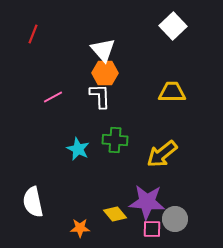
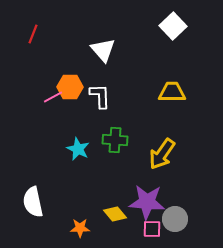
orange hexagon: moved 35 px left, 14 px down
yellow arrow: rotated 16 degrees counterclockwise
